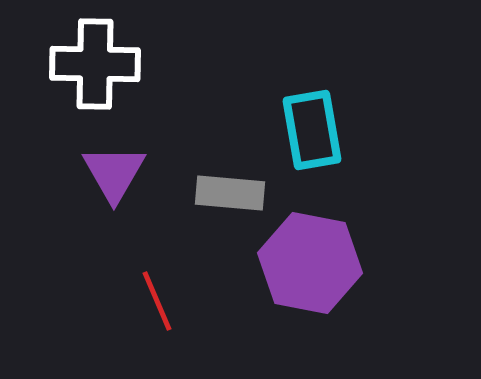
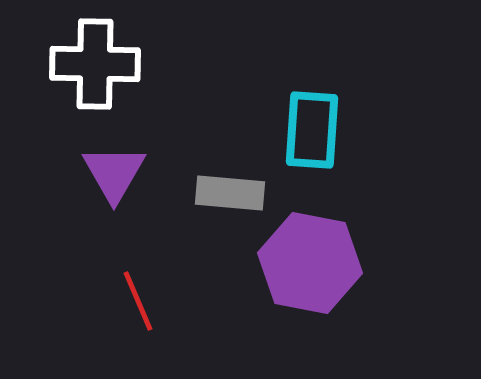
cyan rectangle: rotated 14 degrees clockwise
red line: moved 19 px left
